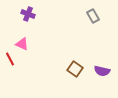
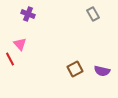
gray rectangle: moved 2 px up
pink triangle: moved 2 px left; rotated 24 degrees clockwise
brown square: rotated 28 degrees clockwise
